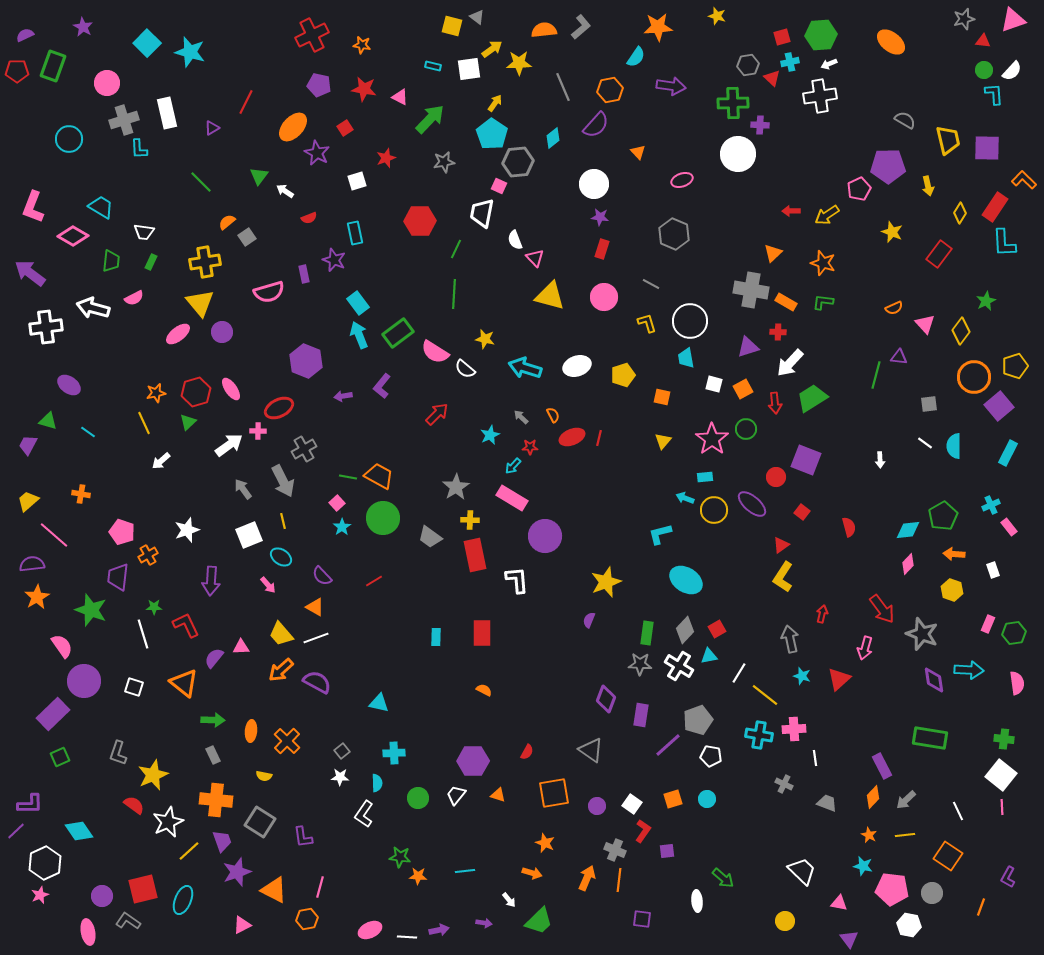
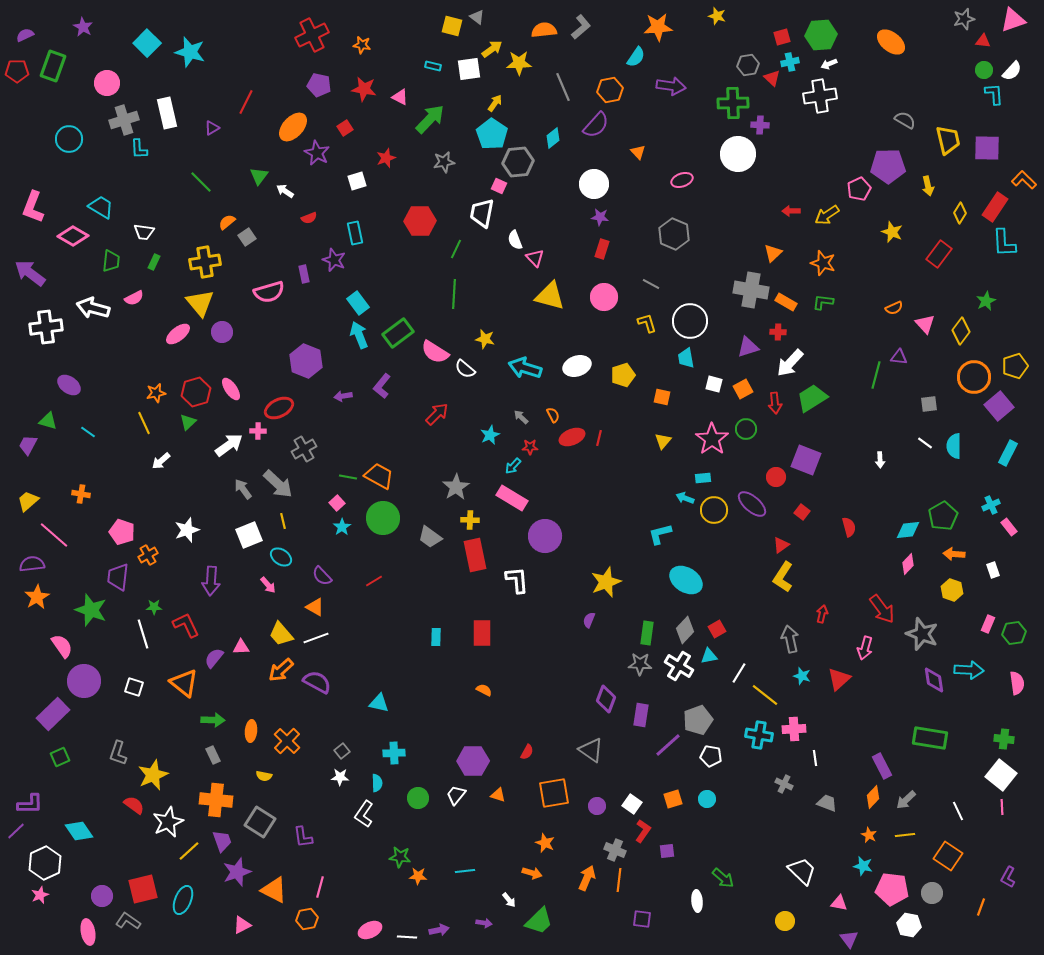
green rectangle at (151, 262): moved 3 px right
cyan rectangle at (705, 477): moved 2 px left, 1 px down
gray arrow at (283, 481): moved 5 px left, 3 px down; rotated 20 degrees counterclockwise
